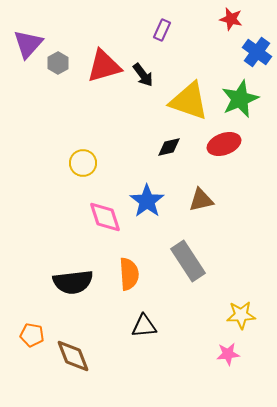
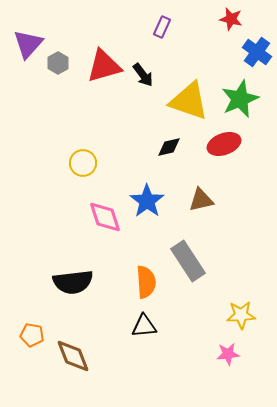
purple rectangle: moved 3 px up
orange semicircle: moved 17 px right, 8 px down
